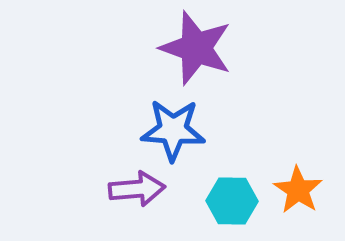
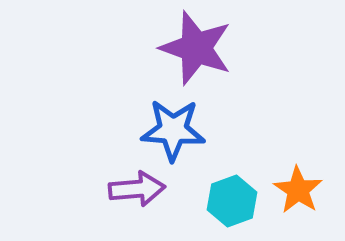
cyan hexagon: rotated 21 degrees counterclockwise
